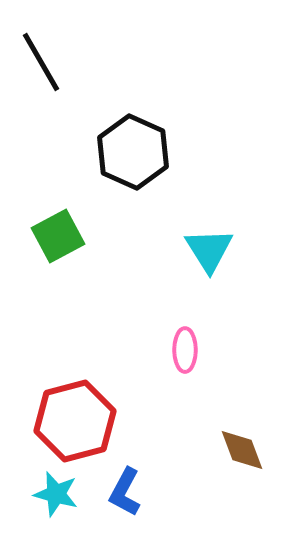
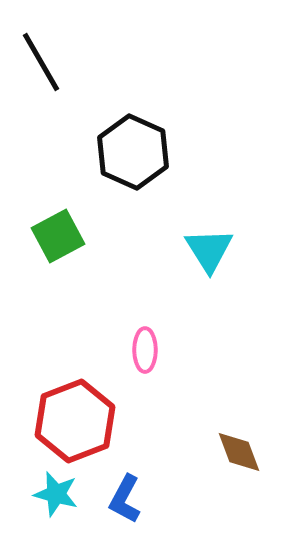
pink ellipse: moved 40 px left
red hexagon: rotated 6 degrees counterclockwise
brown diamond: moved 3 px left, 2 px down
blue L-shape: moved 7 px down
